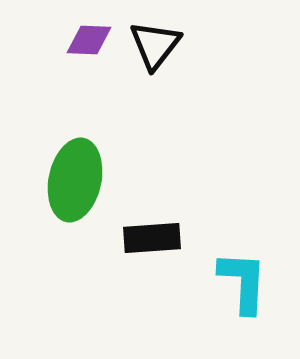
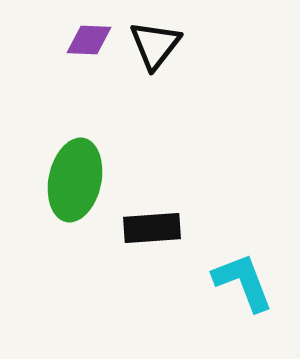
black rectangle: moved 10 px up
cyan L-shape: rotated 24 degrees counterclockwise
